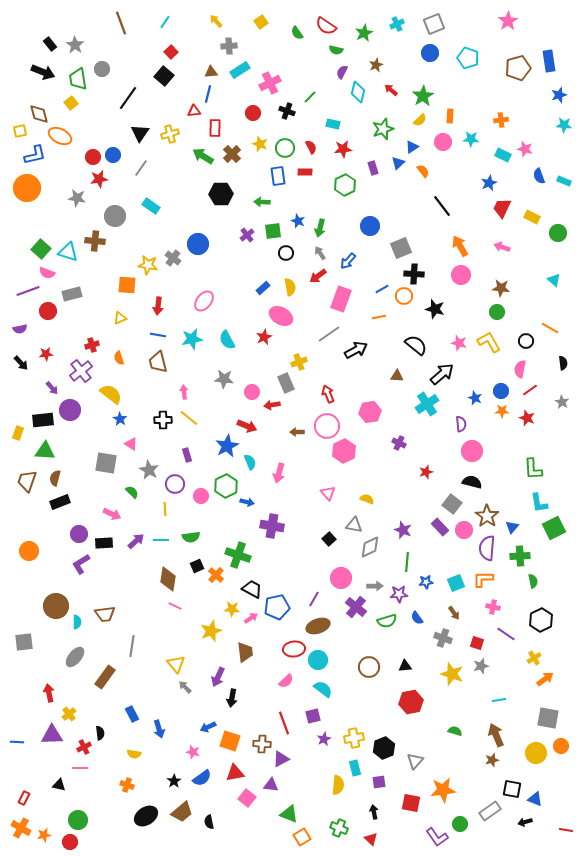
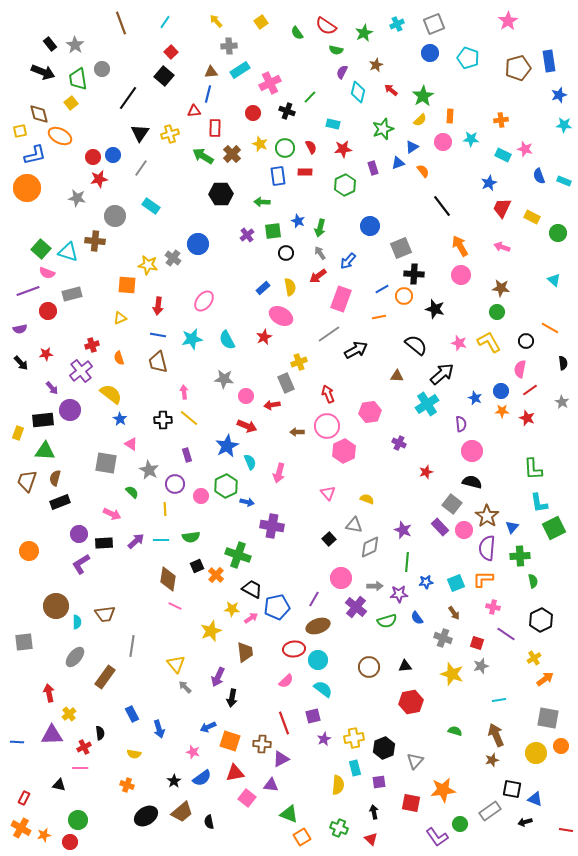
blue triangle at (398, 163): rotated 24 degrees clockwise
pink circle at (252, 392): moved 6 px left, 4 px down
